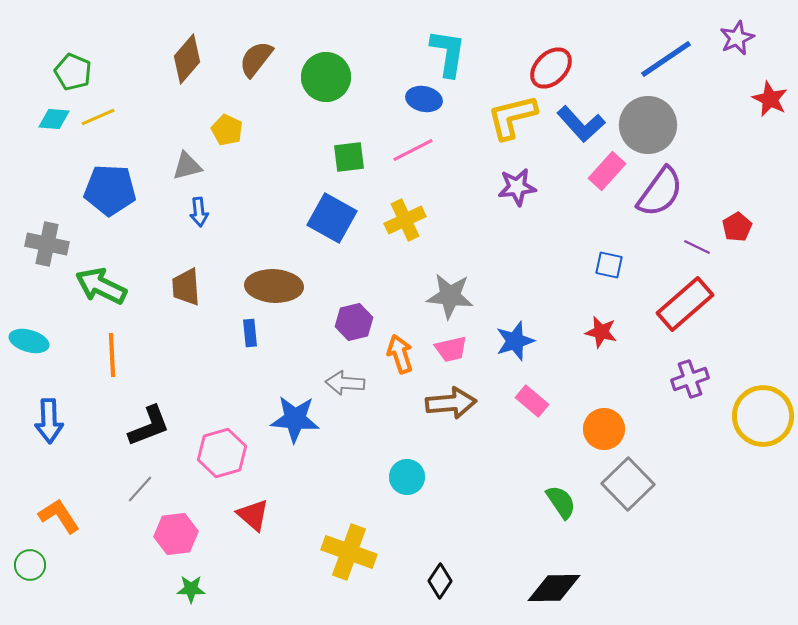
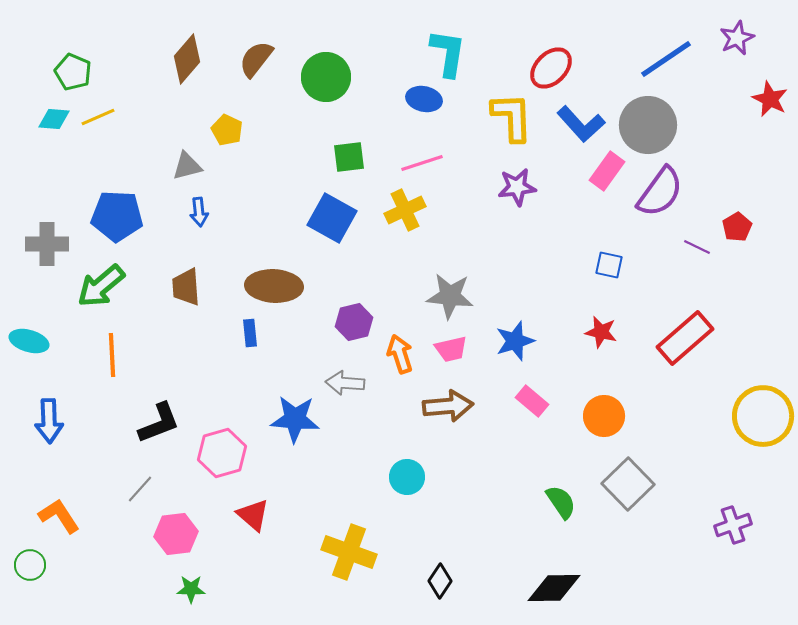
yellow L-shape at (512, 117): rotated 102 degrees clockwise
pink line at (413, 150): moved 9 px right, 13 px down; rotated 9 degrees clockwise
pink rectangle at (607, 171): rotated 6 degrees counterclockwise
blue pentagon at (110, 190): moved 7 px right, 26 px down
yellow cross at (405, 220): moved 10 px up
gray cross at (47, 244): rotated 12 degrees counterclockwise
green arrow at (101, 286): rotated 66 degrees counterclockwise
red rectangle at (685, 304): moved 34 px down
purple cross at (690, 379): moved 43 px right, 146 px down
brown arrow at (451, 403): moved 3 px left, 3 px down
black L-shape at (149, 426): moved 10 px right, 3 px up
orange circle at (604, 429): moved 13 px up
